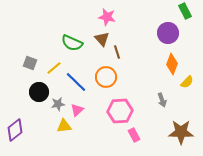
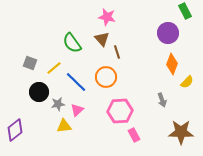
green semicircle: rotated 30 degrees clockwise
